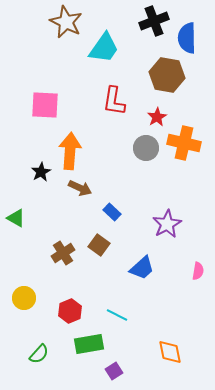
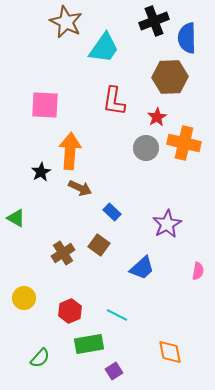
brown hexagon: moved 3 px right, 2 px down; rotated 12 degrees counterclockwise
green semicircle: moved 1 px right, 4 px down
